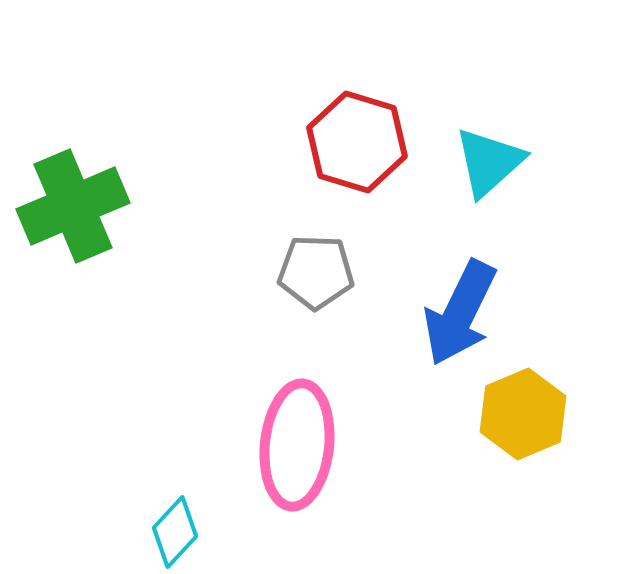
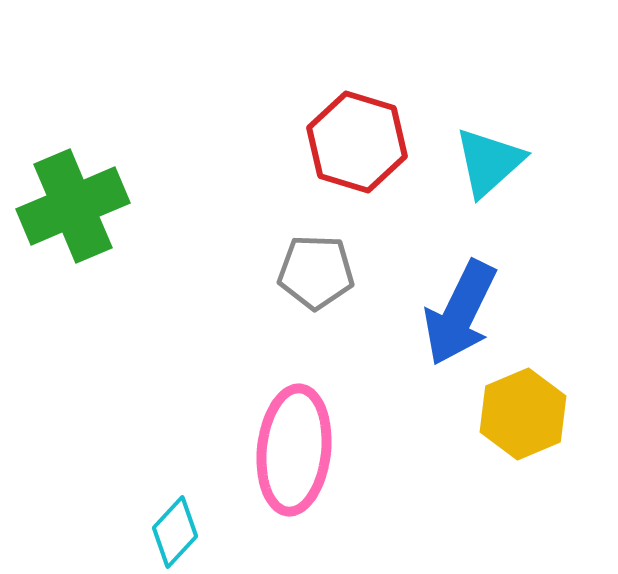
pink ellipse: moved 3 px left, 5 px down
